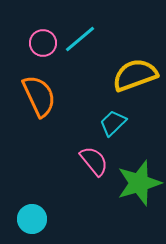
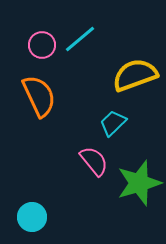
pink circle: moved 1 px left, 2 px down
cyan circle: moved 2 px up
